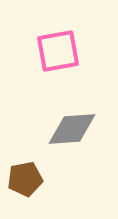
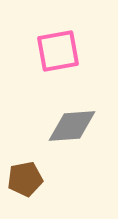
gray diamond: moved 3 px up
